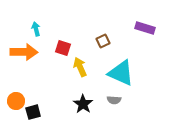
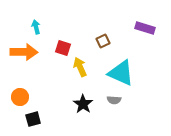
cyan arrow: moved 2 px up
orange circle: moved 4 px right, 4 px up
black square: moved 7 px down
